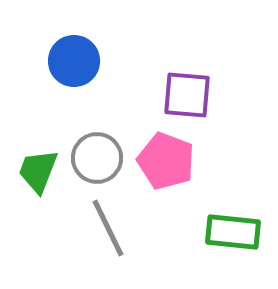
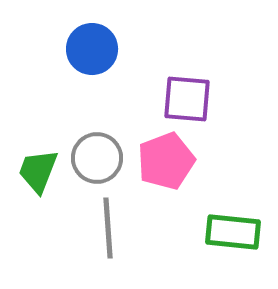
blue circle: moved 18 px right, 12 px up
purple square: moved 4 px down
pink pentagon: rotated 30 degrees clockwise
gray line: rotated 22 degrees clockwise
